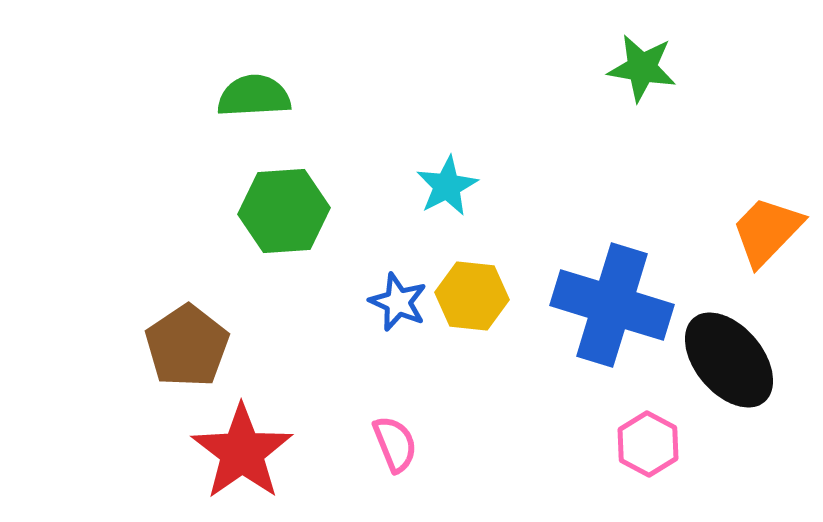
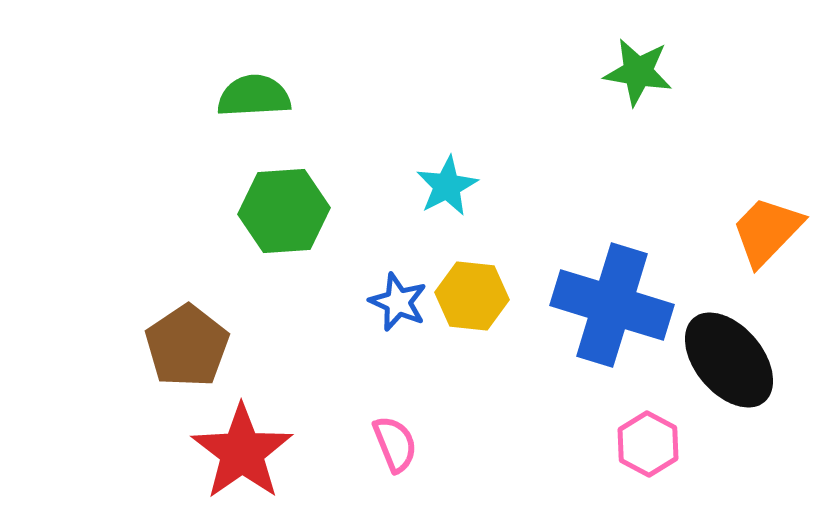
green star: moved 4 px left, 4 px down
